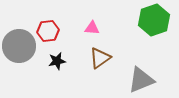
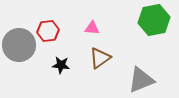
green hexagon: rotated 8 degrees clockwise
gray circle: moved 1 px up
black star: moved 4 px right, 4 px down; rotated 18 degrees clockwise
